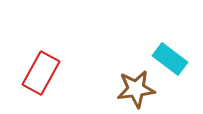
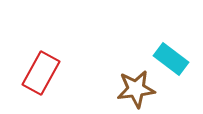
cyan rectangle: moved 1 px right
